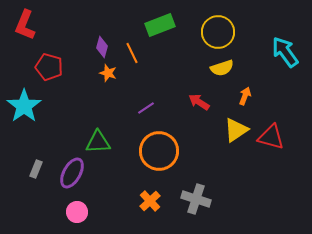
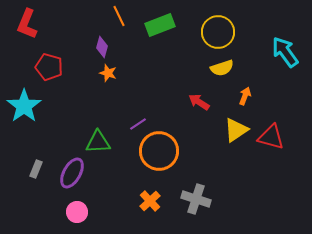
red L-shape: moved 2 px right, 1 px up
orange line: moved 13 px left, 37 px up
purple line: moved 8 px left, 16 px down
